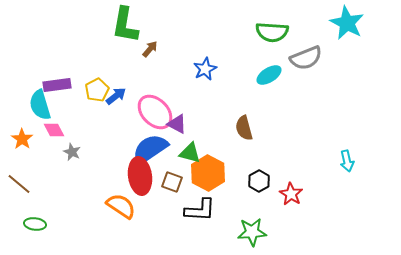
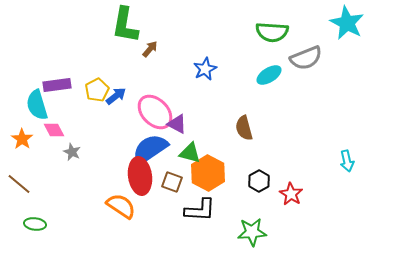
cyan semicircle: moved 3 px left
